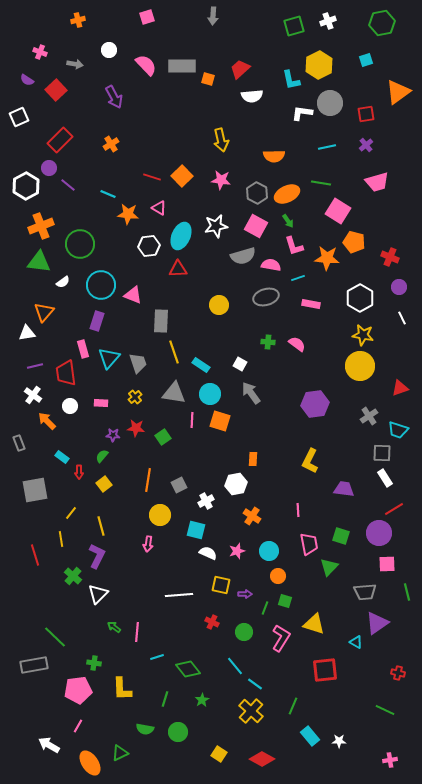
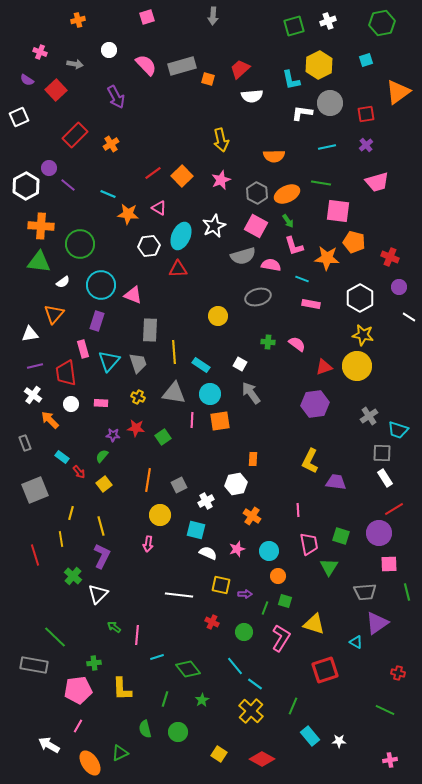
gray rectangle at (182, 66): rotated 16 degrees counterclockwise
purple arrow at (114, 97): moved 2 px right
red rectangle at (60, 140): moved 15 px right, 5 px up
red line at (152, 177): moved 1 px right, 4 px up; rotated 54 degrees counterclockwise
pink star at (221, 180): rotated 30 degrees counterclockwise
pink square at (338, 211): rotated 25 degrees counterclockwise
orange cross at (41, 226): rotated 25 degrees clockwise
white star at (216, 226): moved 2 px left; rotated 15 degrees counterclockwise
cyan line at (298, 278): moved 4 px right, 1 px down; rotated 40 degrees clockwise
gray ellipse at (266, 297): moved 8 px left
yellow circle at (219, 305): moved 1 px left, 11 px down
orange triangle at (44, 312): moved 10 px right, 2 px down
white line at (402, 318): moved 7 px right, 1 px up; rotated 32 degrees counterclockwise
gray rectangle at (161, 321): moved 11 px left, 9 px down
white triangle at (27, 333): moved 3 px right, 1 px down
yellow line at (174, 352): rotated 15 degrees clockwise
cyan triangle at (109, 358): moved 3 px down
yellow circle at (360, 366): moved 3 px left
red triangle at (400, 388): moved 76 px left, 21 px up
yellow cross at (135, 397): moved 3 px right; rotated 24 degrees counterclockwise
white circle at (70, 406): moved 1 px right, 2 px up
orange arrow at (47, 421): moved 3 px right, 1 px up
orange square at (220, 421): rotated 25 degrees counterclockwise
gray rectangle at (19, 443): moved 6 px right
red arrow at (79, 472): rotated 40 degrees counterclockwise
purple trapezoid at (344, 489): moved 8 px left, 7 px up
gray square at (35, 490): rotated 12 degrees counterclockwise
yellow line at (71, 513): rotated 24 degrees counterclockwise
pink star at (237, 551): moved 2 px up
purple L-shape at (97, 556): moved 5 px right
pink square at (387, 564): moved 2 px right
green triangle at (329, 567): rotated 12 degrees counterclockwise
white line at (179, 595): rotated 12 degrees clockwise
pink line at (137, 632): moved 3 px down
green cross at (94, 663): rotated 16 degrees counterclockwise
gray rectangle at (34, 665): rotated 20 degrees clockwise
red square at (325, 670): rotated 12 degrees counterclockwise
green semicircle at (145, 729): rotated 66 degrees clockwise
